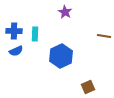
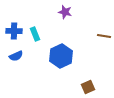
purple star: rotated 16 degrees counterclockwise
cyan rectangle: rotated 24 degrees counterclockwise
blue semicircle: moved 5 px down
